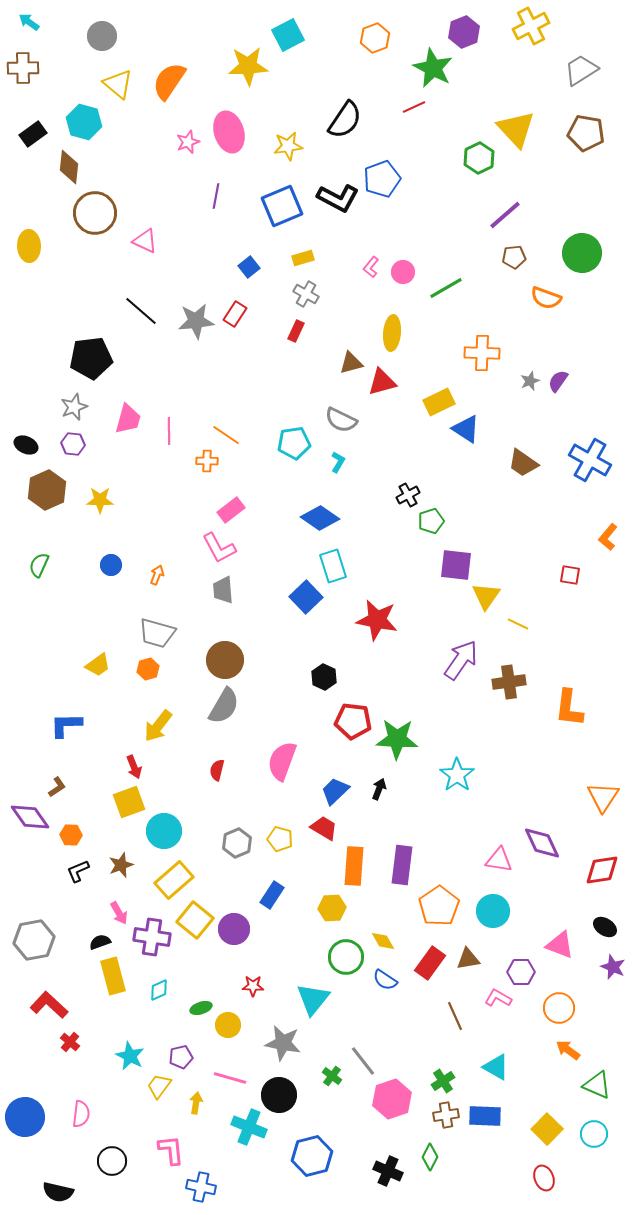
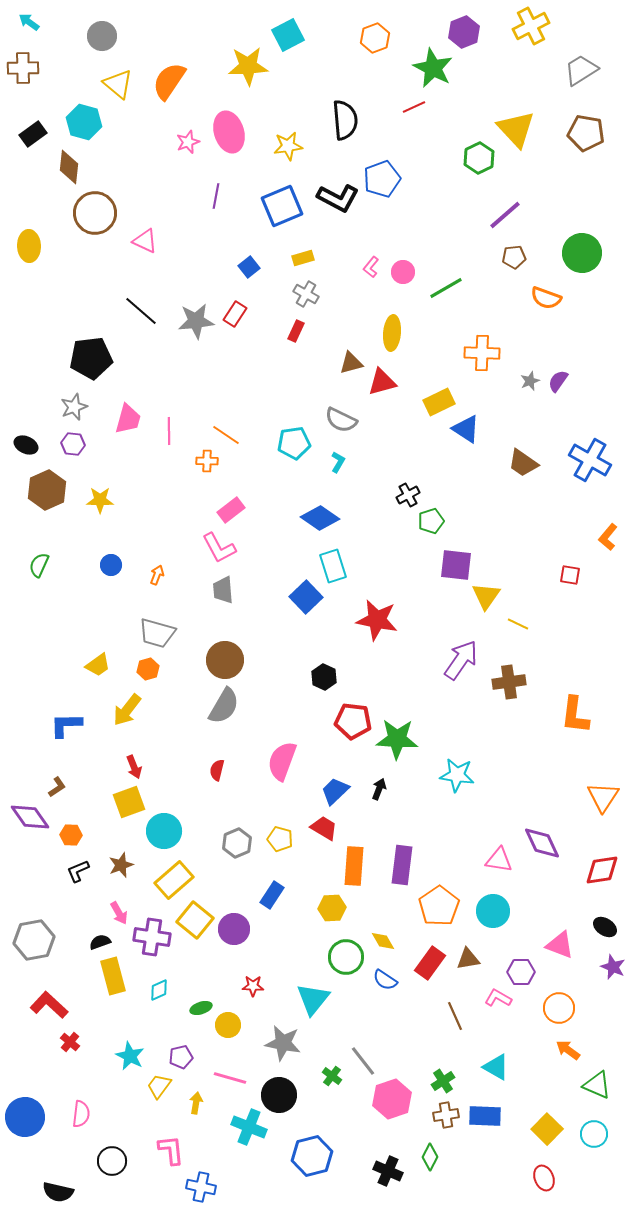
black semicircle at (345, 120): rotated 39 degrees counterclockwise
orange L-shape at (569, 708): moved 6 px right, 7 px down
yellow arrow at (158, 726): moved 31 px left, 16 px up
cyan star at (457, 775): rotated 28 degrees counterclockwise
